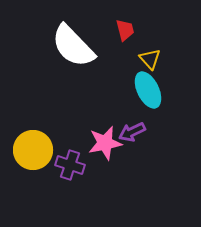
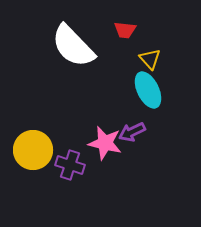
red trapezoid: rotated 110 degrees clockwise
pink star: rotated 24 degrees clockwise
